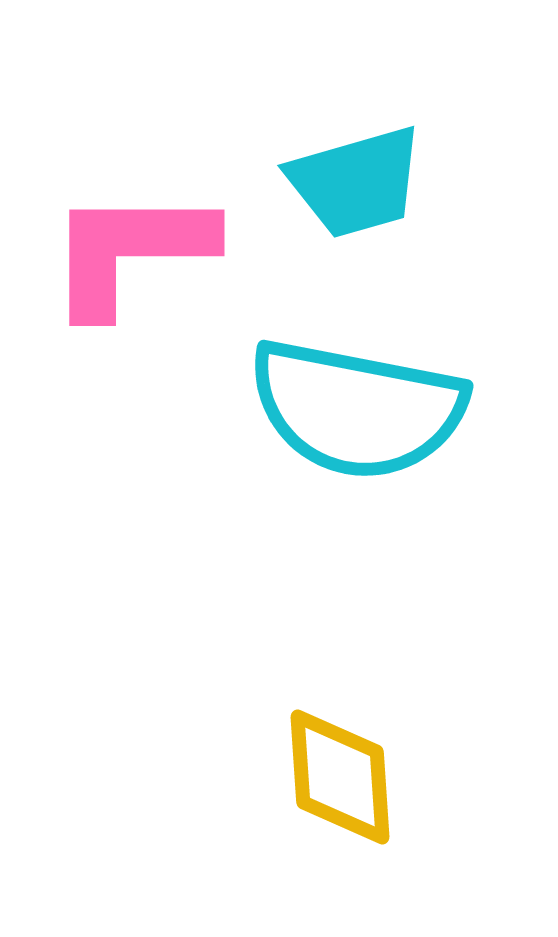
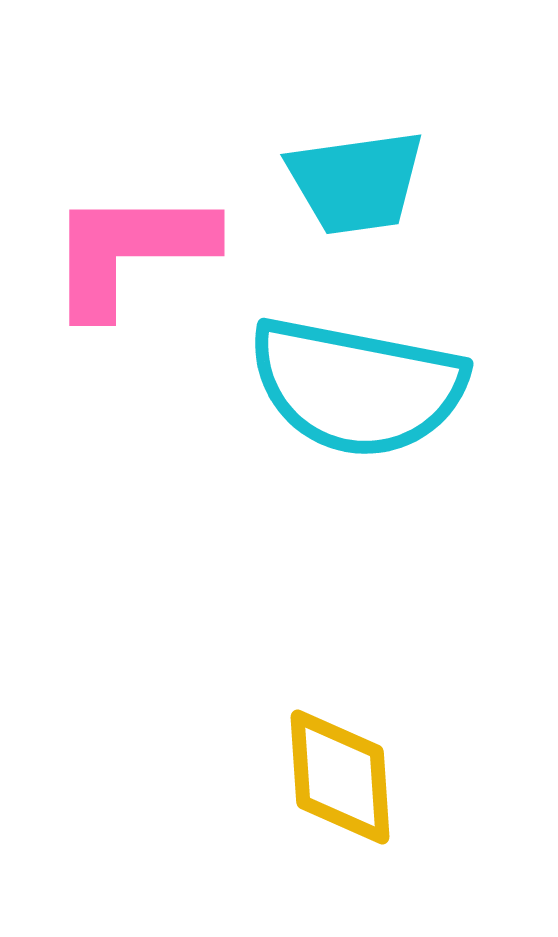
cyan trapezoid: rotated 8 degrees clockwise
cyan semicircle: moved 22 px up
